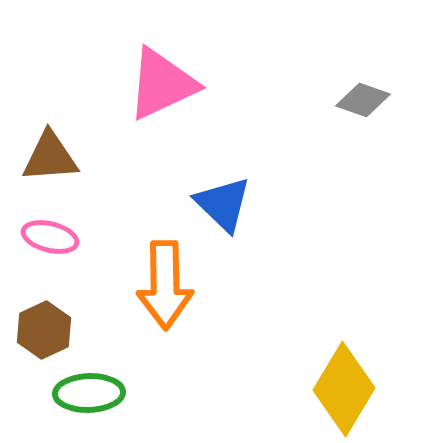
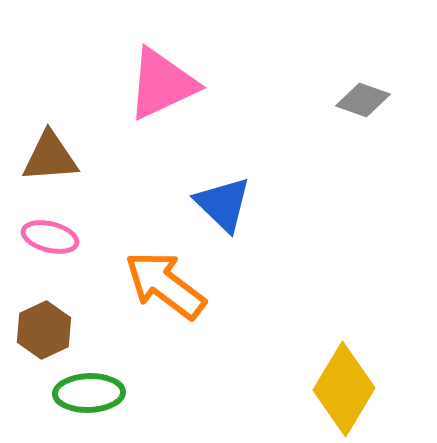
orange arrow: rotated 128 degrees clockwise
